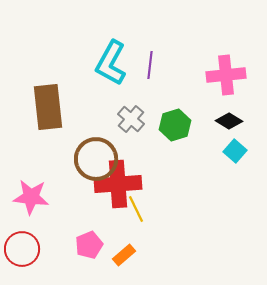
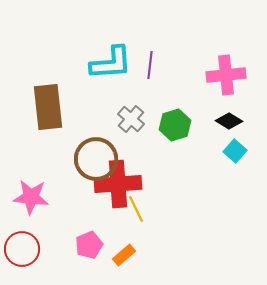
cyan L-shape: rotated 123 degrees counterclockwise
